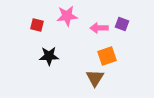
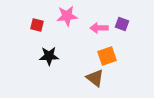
brown triangle: rotated 24 degrees counterclockwise
